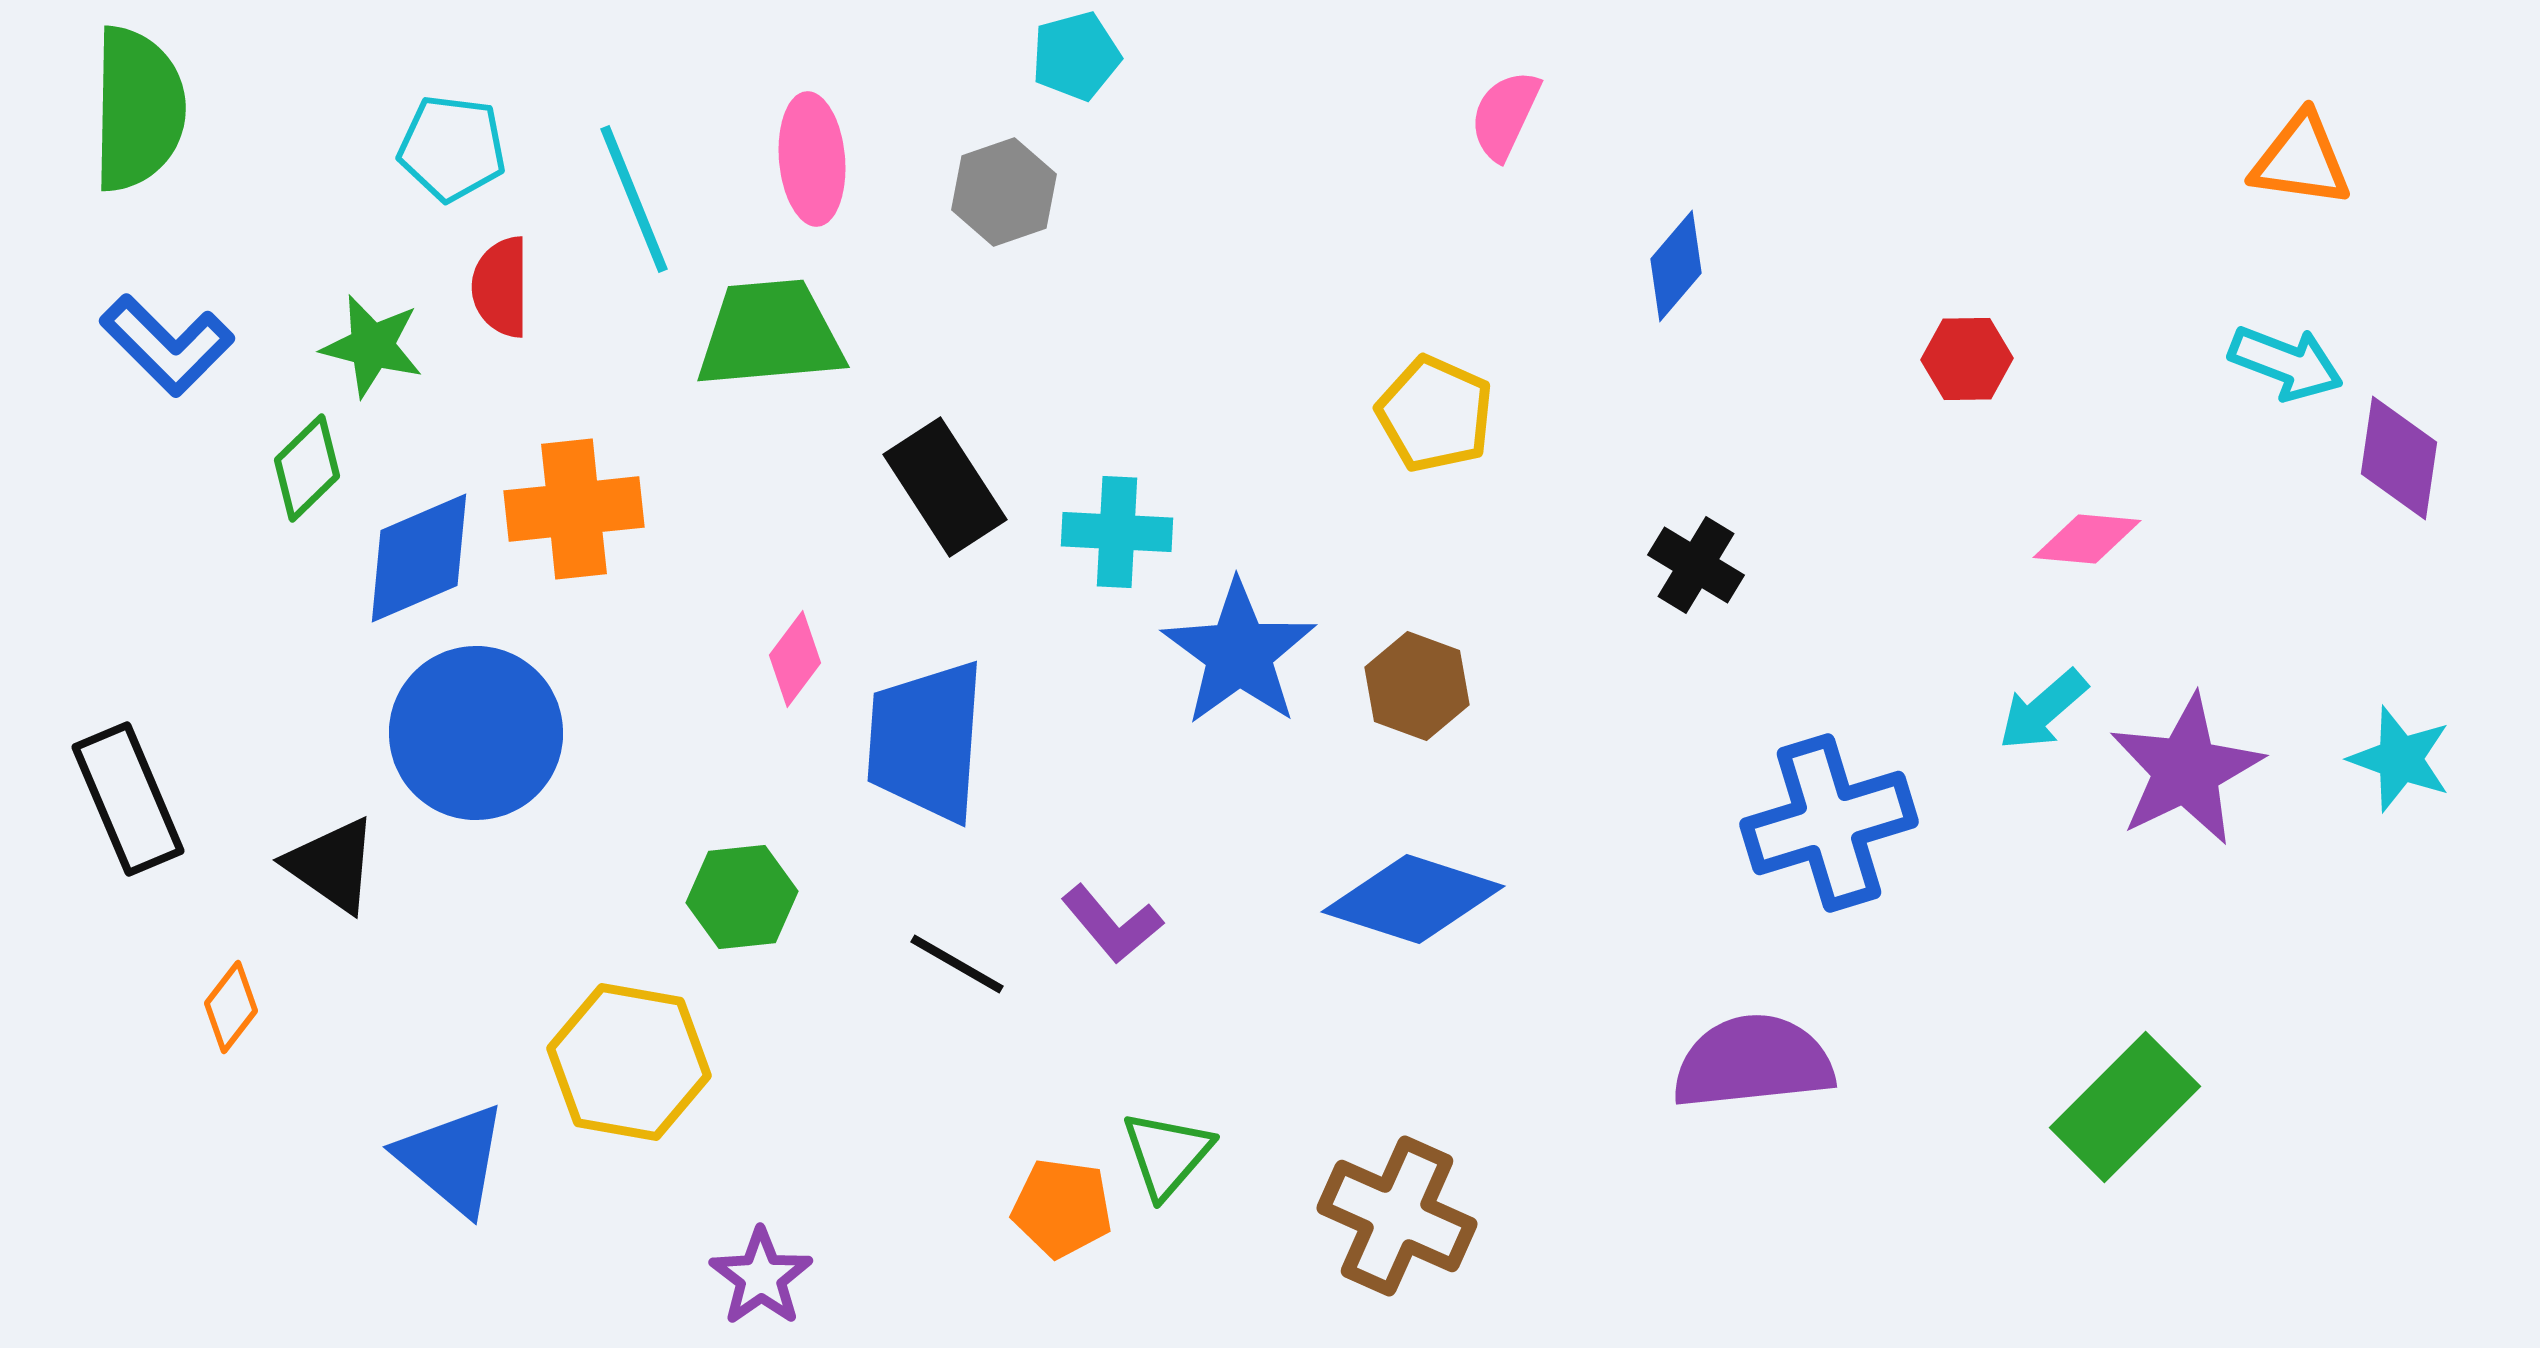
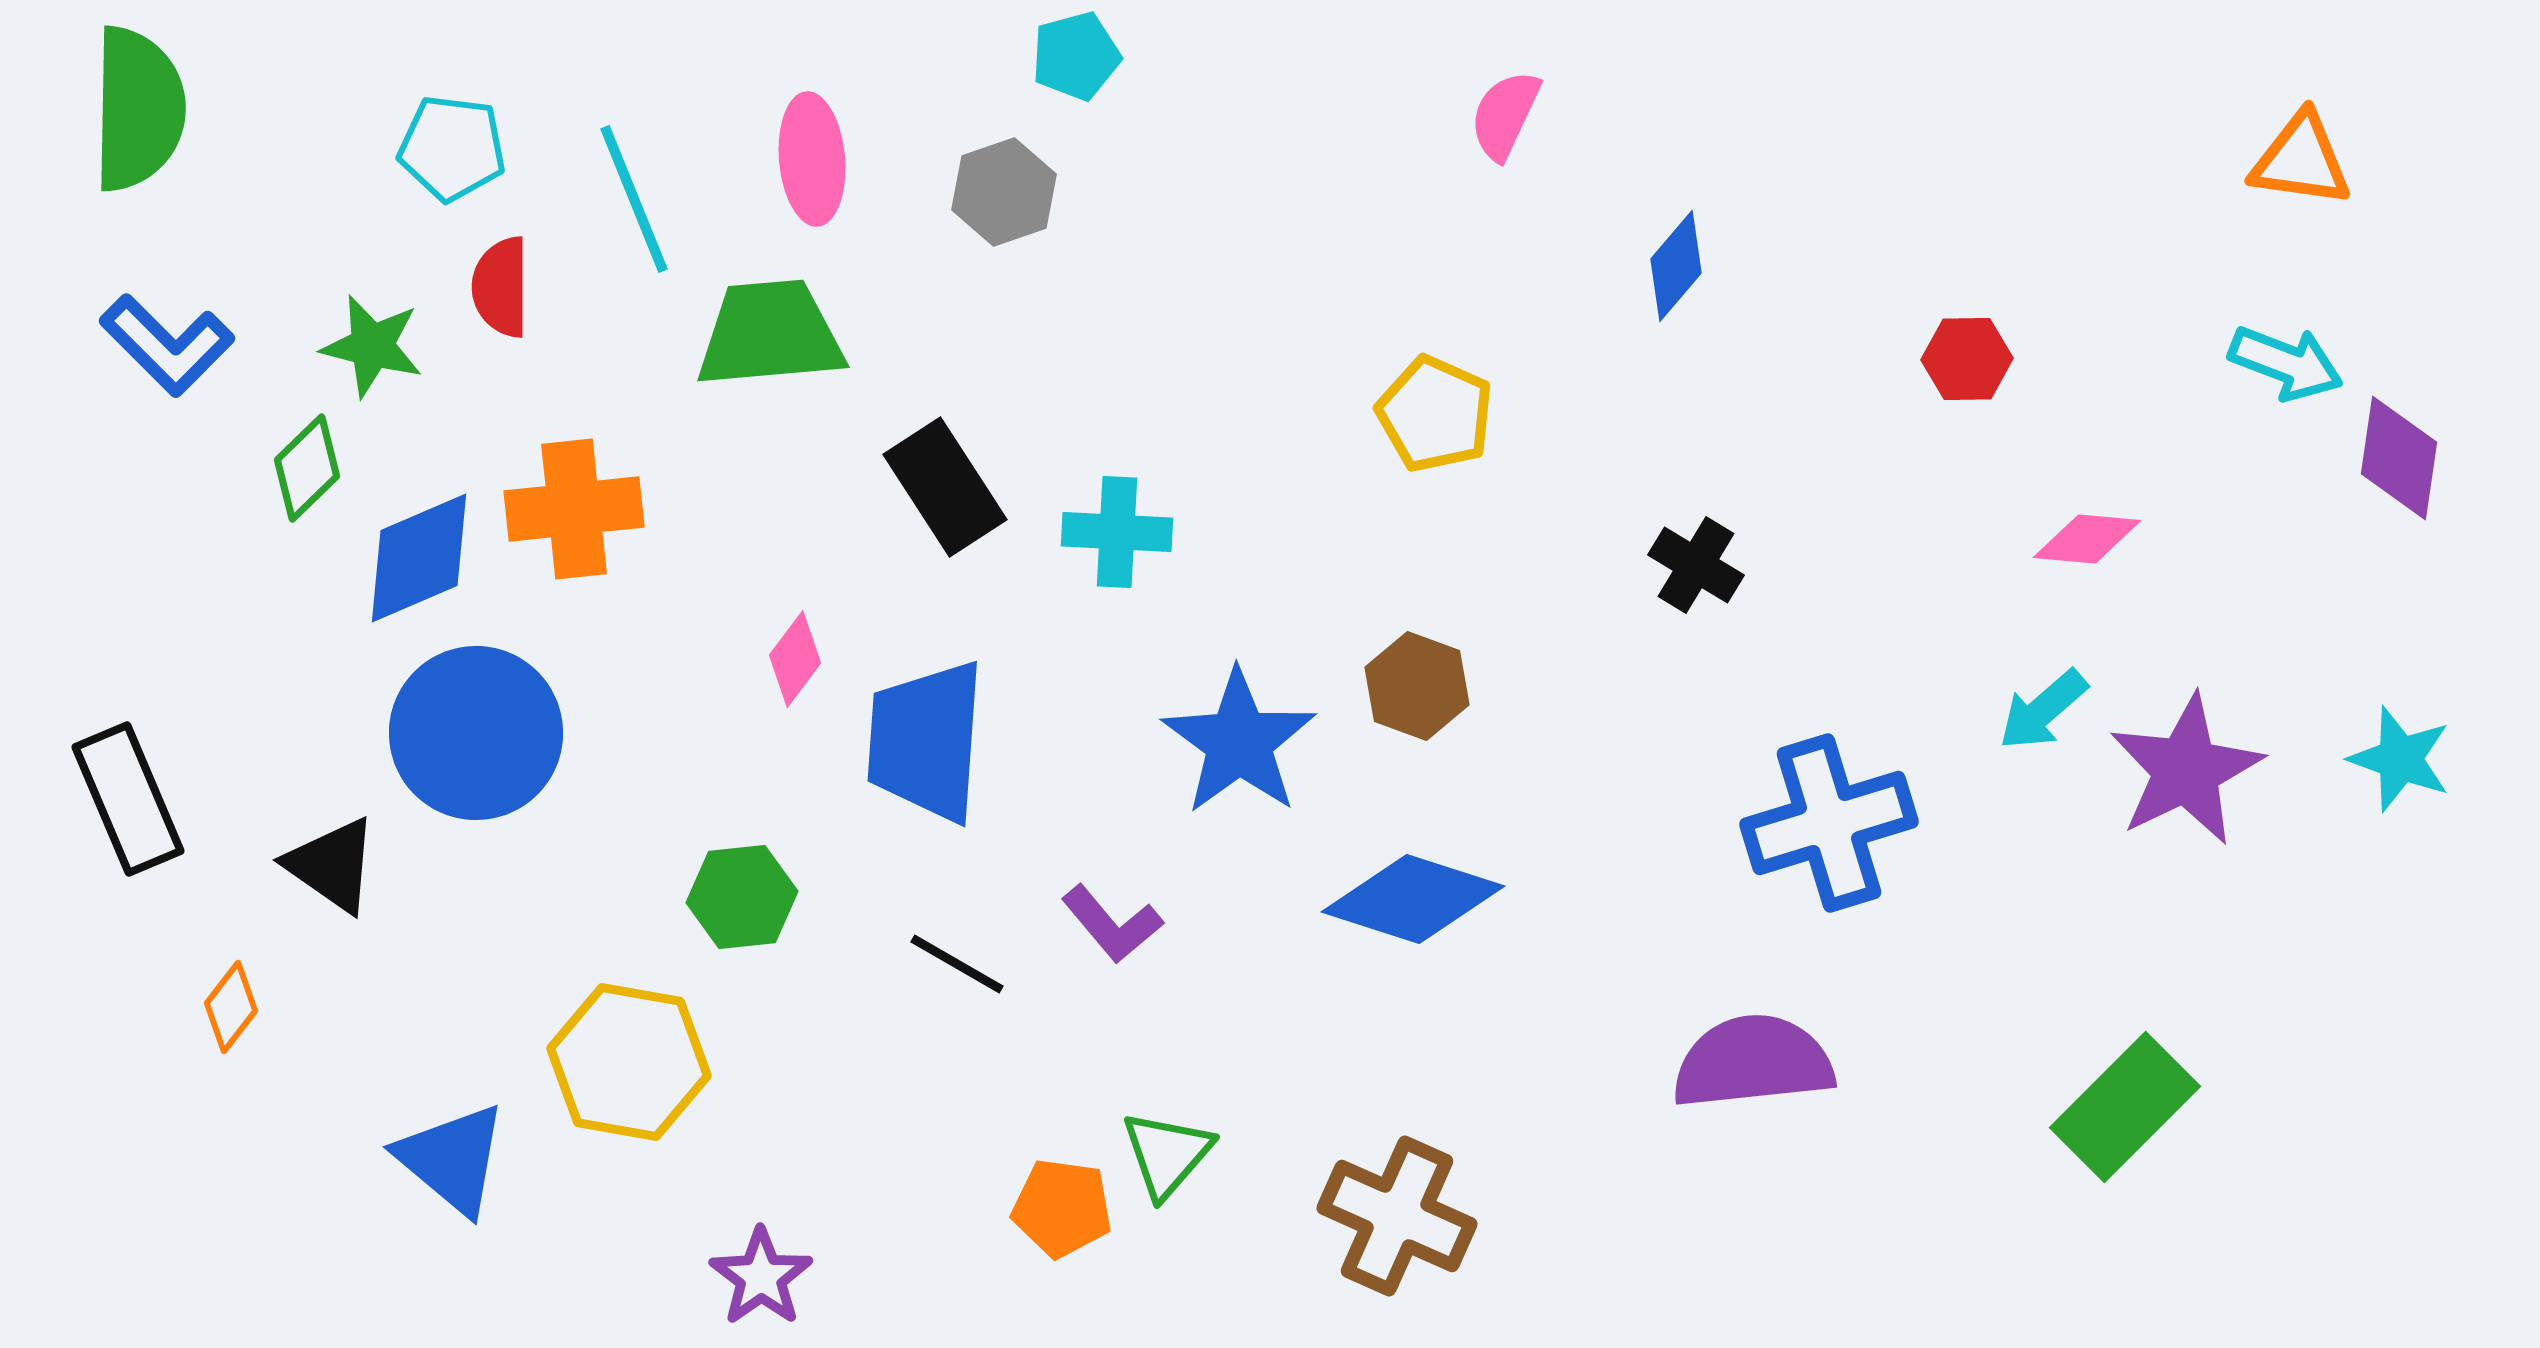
blue star at (1239, 653): moved 89 px down
